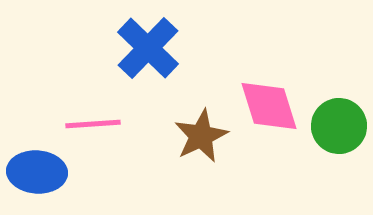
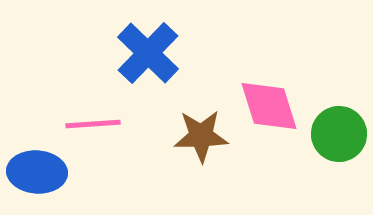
blue cross: moved 5 px down
green circle: moved 8 px down
brown star: rotated 24 degrees clockwise
